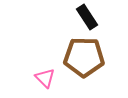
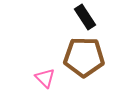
black rectangle: moved 2 px left
